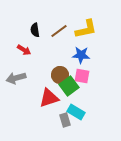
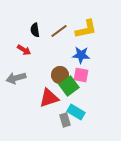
pink square: moved 1 px left, 1 px up
